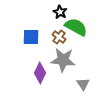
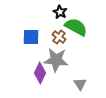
gray star: moved 7 px left
gray triangle: moved 3 px left
